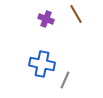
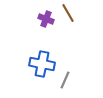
brown line: moved 8 px left, 1 px up
